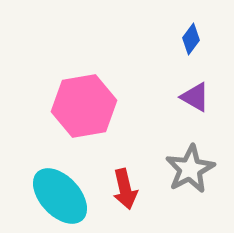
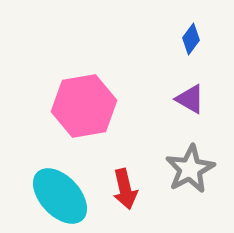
purple triangle: moved 5 px left, 2 px down
